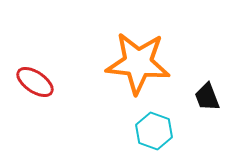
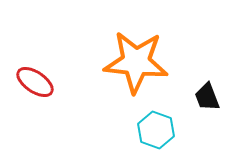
orange star: moved 2 px left, 1 px up
cyan hexagon: moved 2 px right, 1 px up
